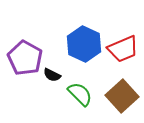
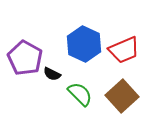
red trapezoid: moved 1 px right, 1 px down
black semicircle: moved 1 px up
